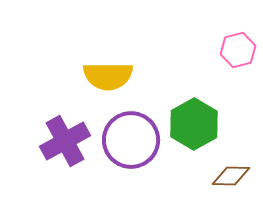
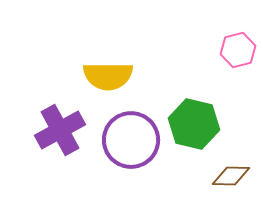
green hexagon: rotated 18 degrees counterclockwise
purple cross: moved 5 px left, 11 px up
